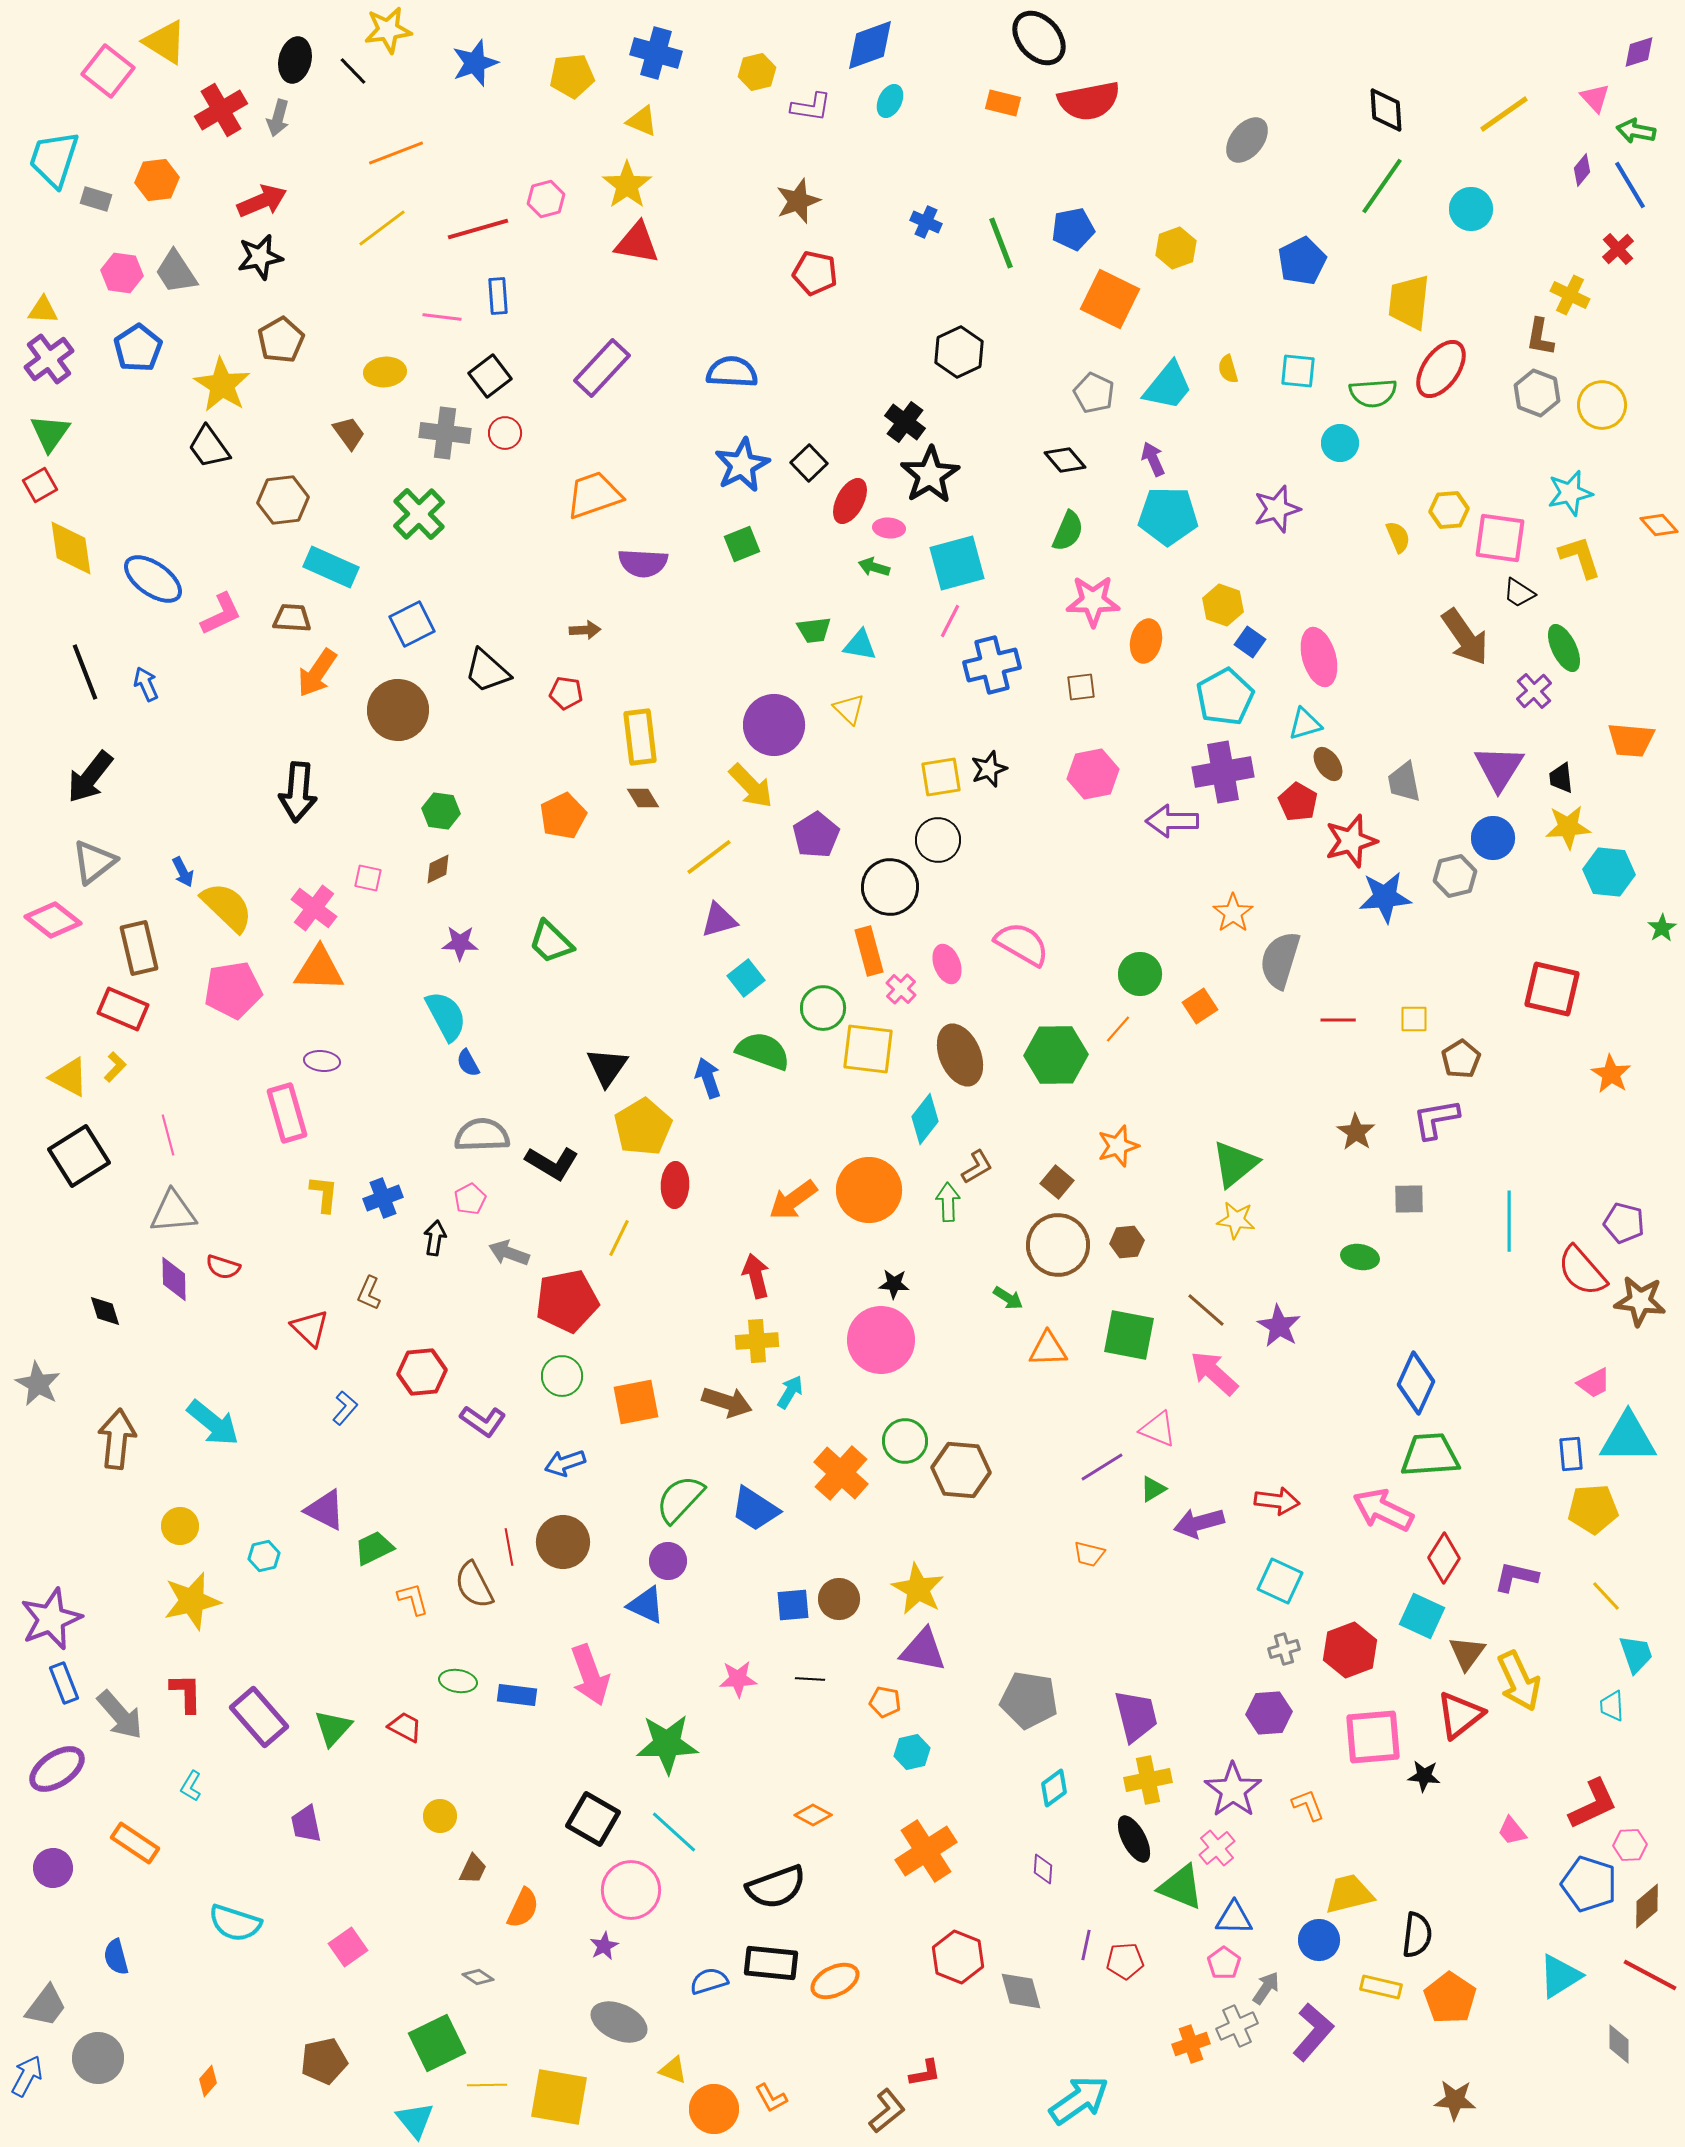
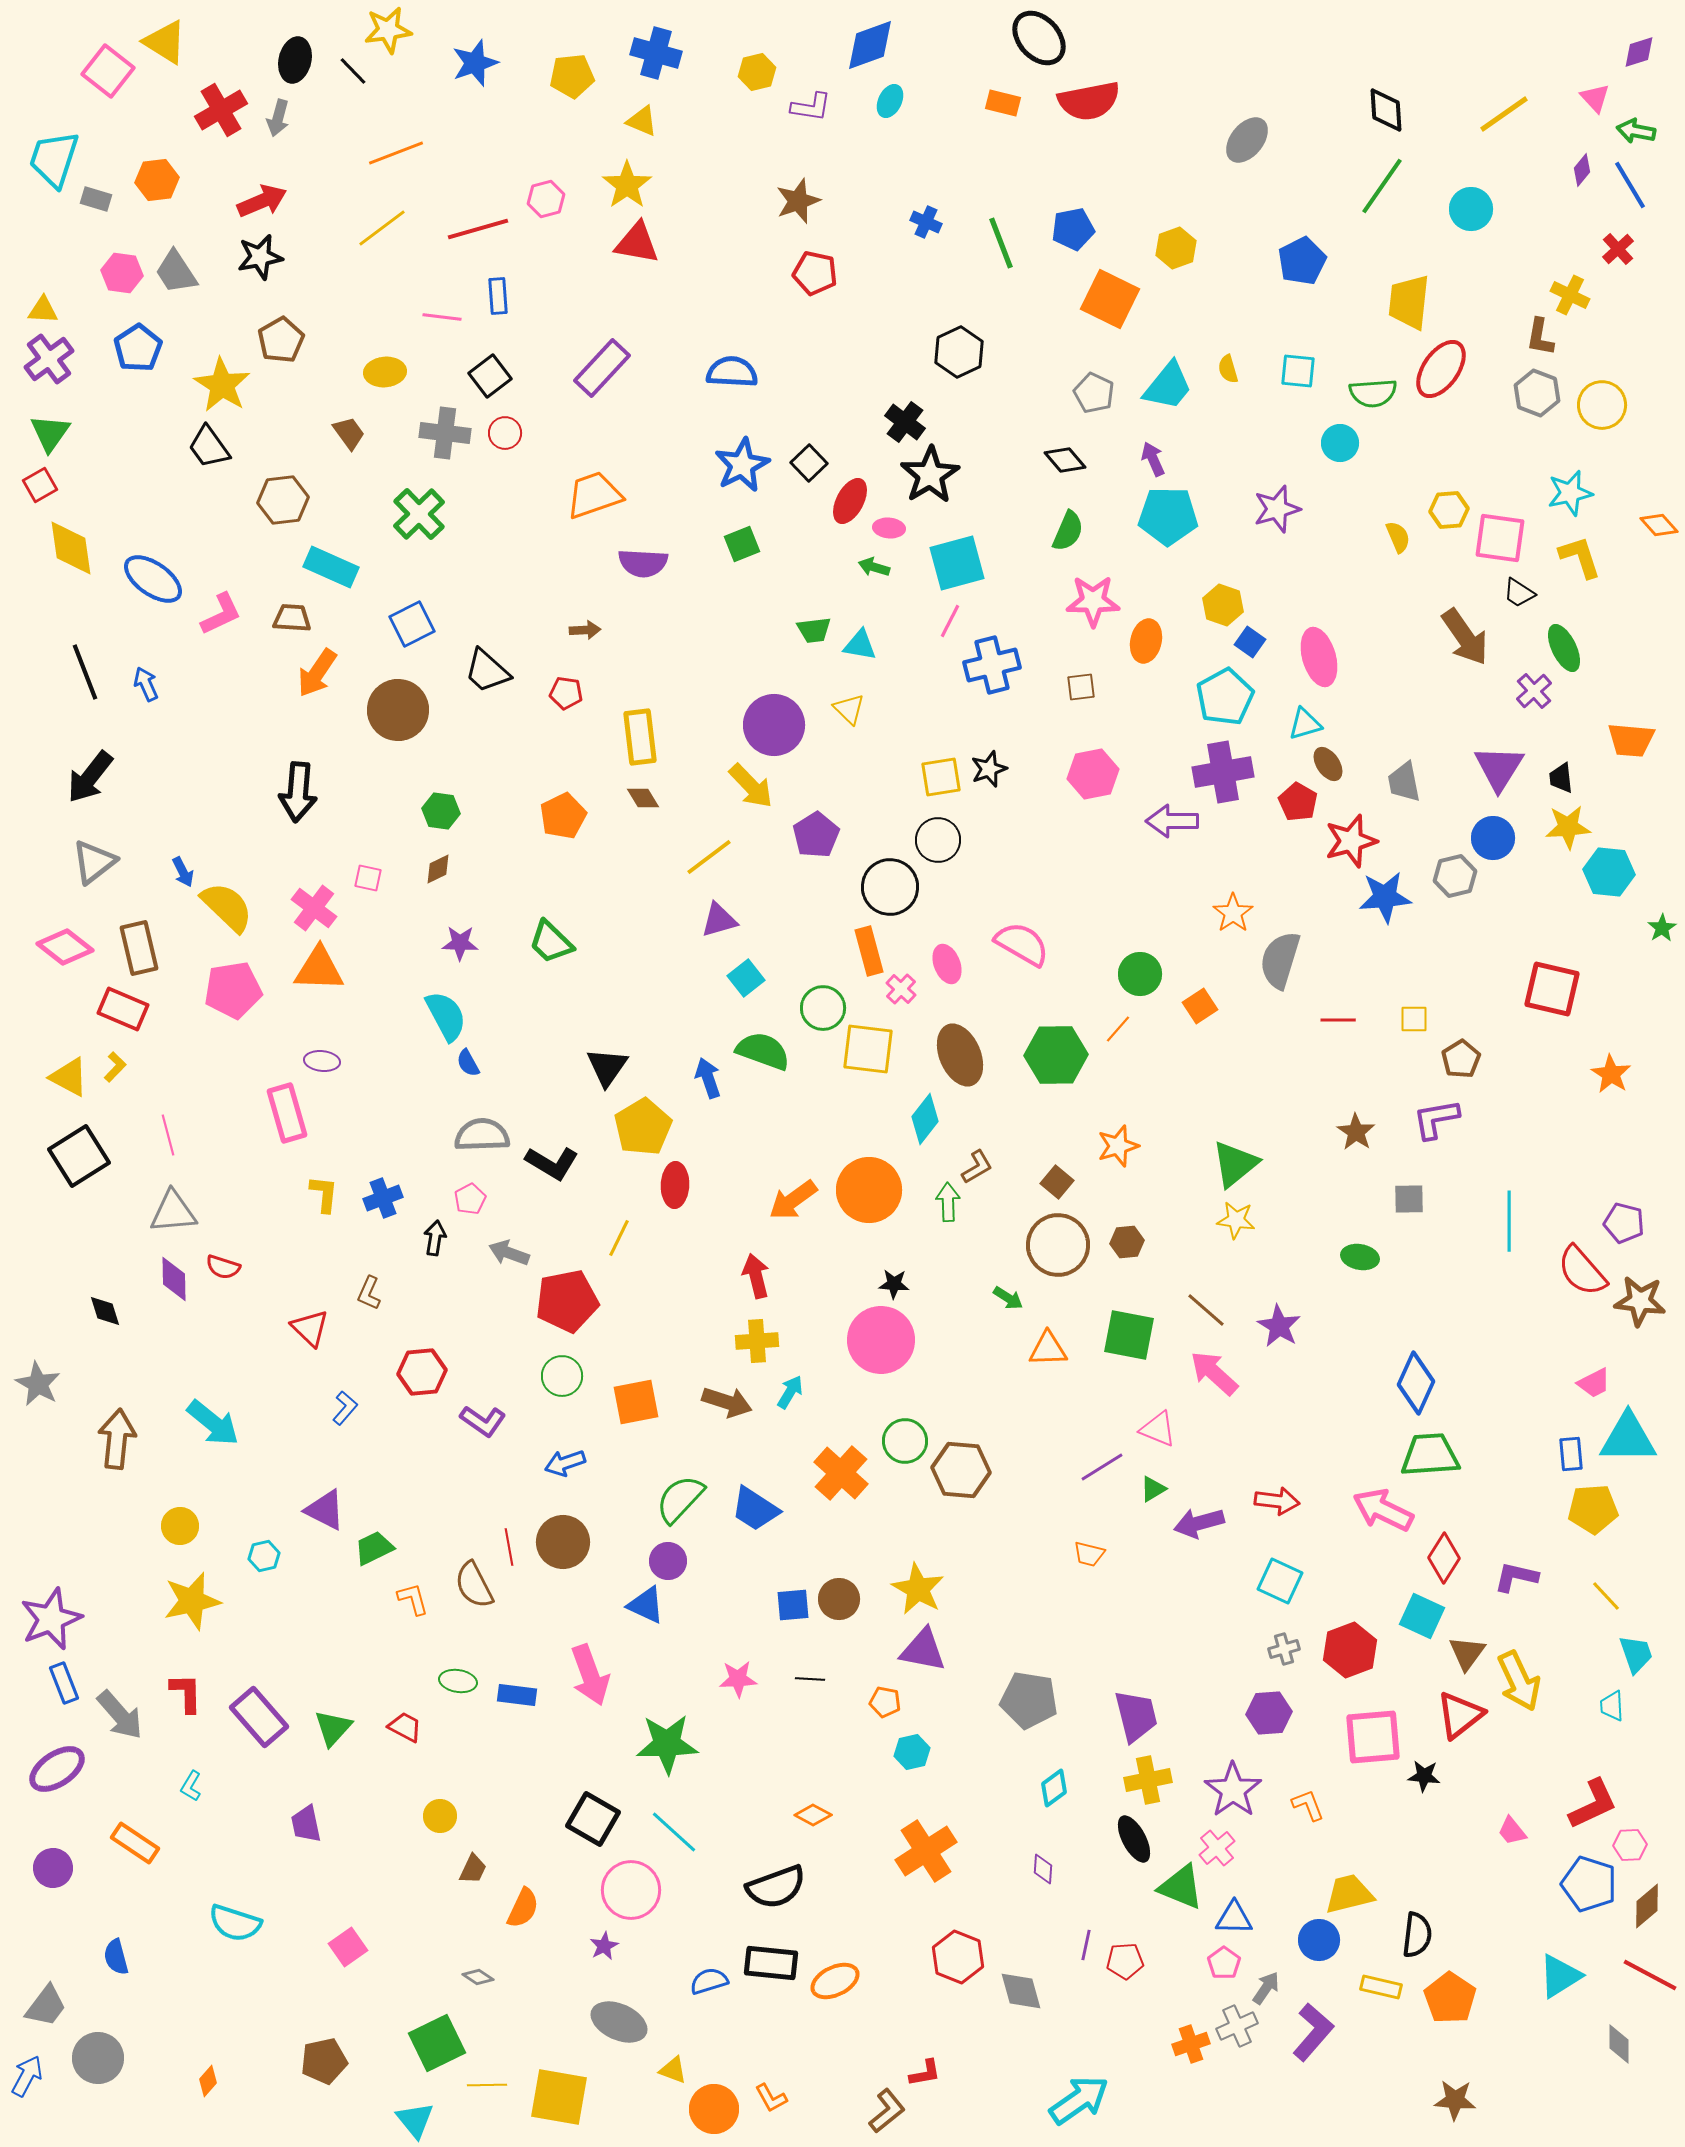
pink diamond at (53, 920): moved 12 px right, 27 px down
